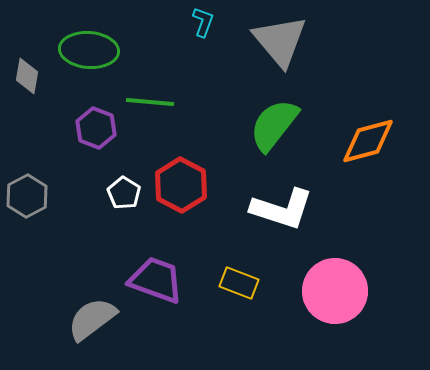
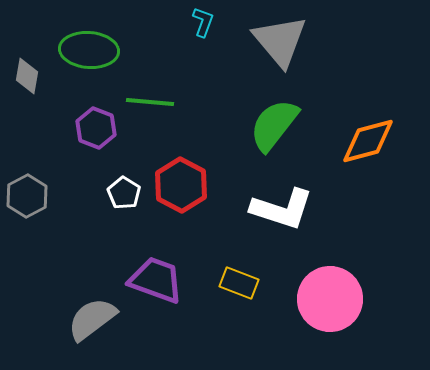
pink circle: moved 5 px left, 8 px down
